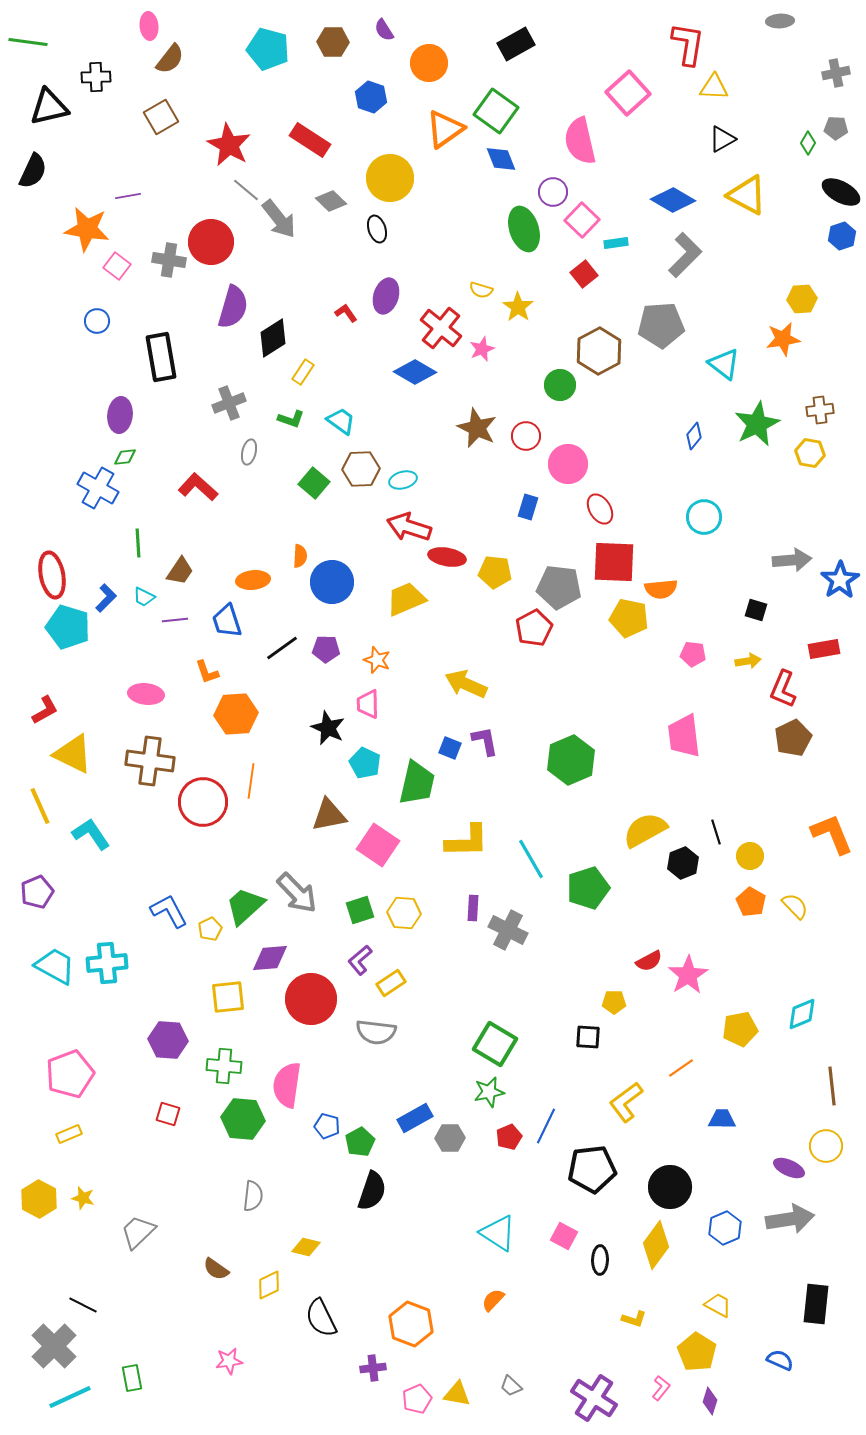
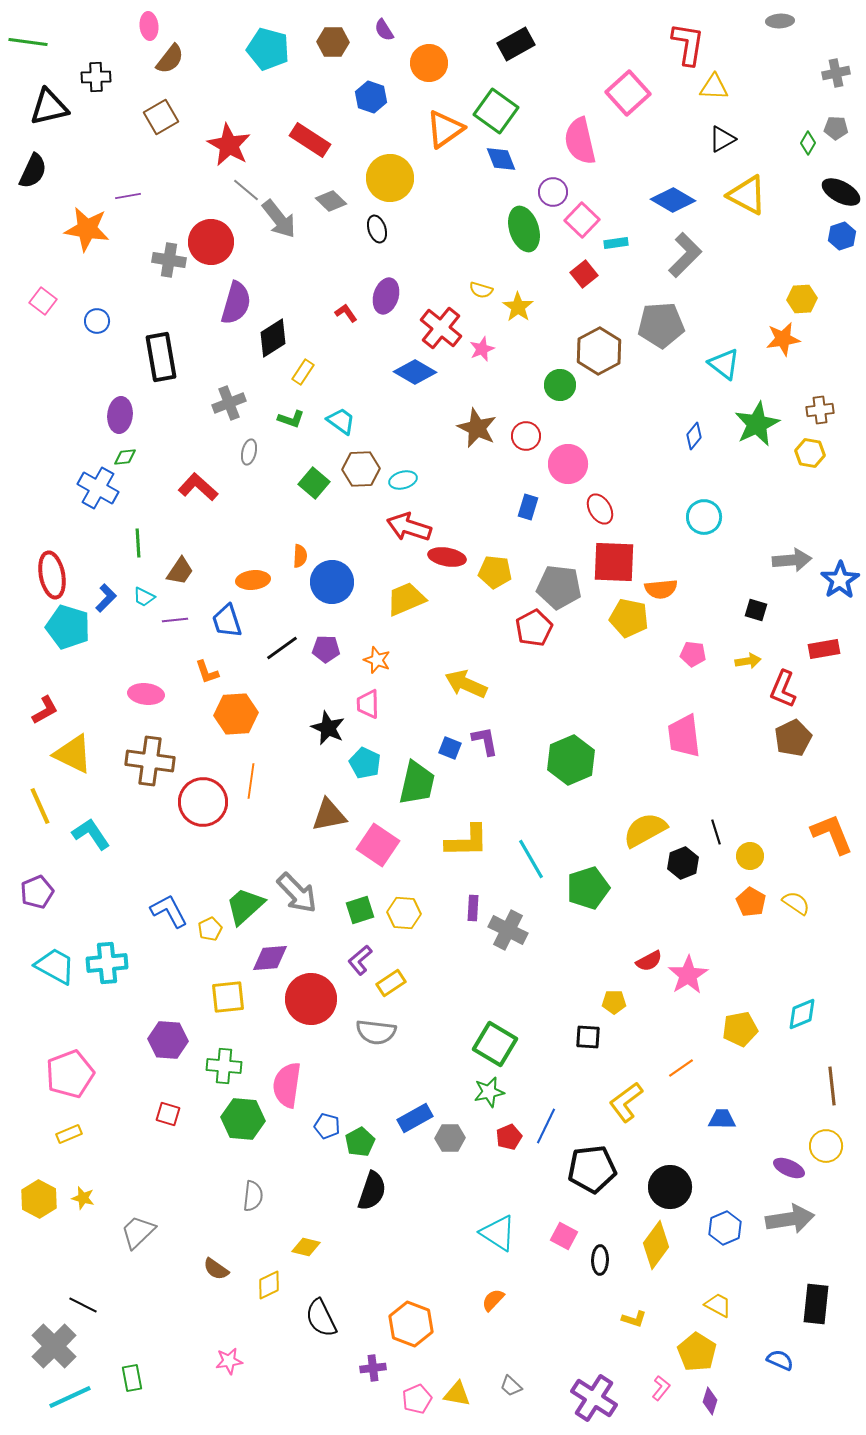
pink square at (117, 266): moved 74 px left, 35 px down
purple semicircle at (233, 307): moved 3 px right, 4 px up
yellow semicircle at (795, 906): moved 1 px right, 3 px up; rotated 12 degrees counterclockwise
